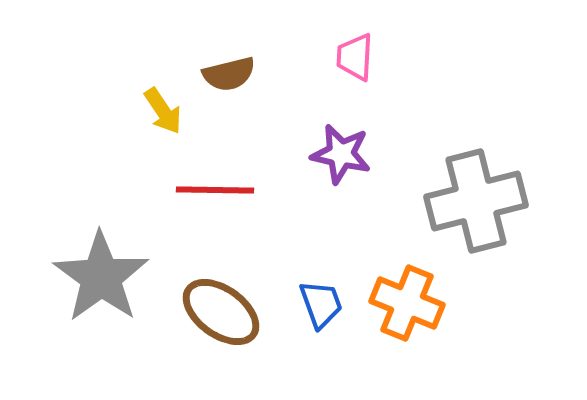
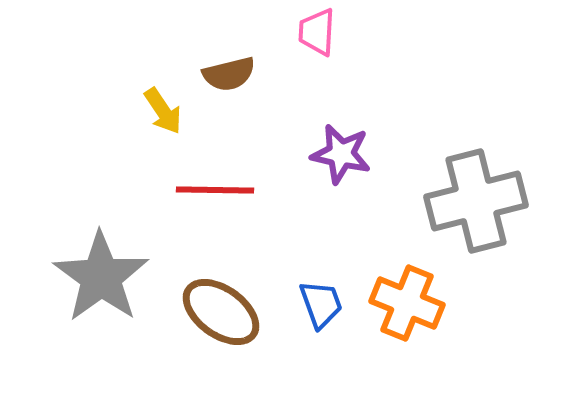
pink trapezoid: moved 38 px left, 25 px up
